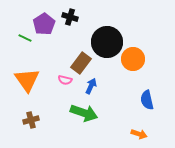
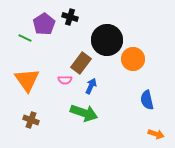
black circle: moved 2 px up
pink semicircle: rotated 16 degrees counterclockwise
brown cross: rotated 35 degrees clockwise
orange arrow: moved 17 px right
